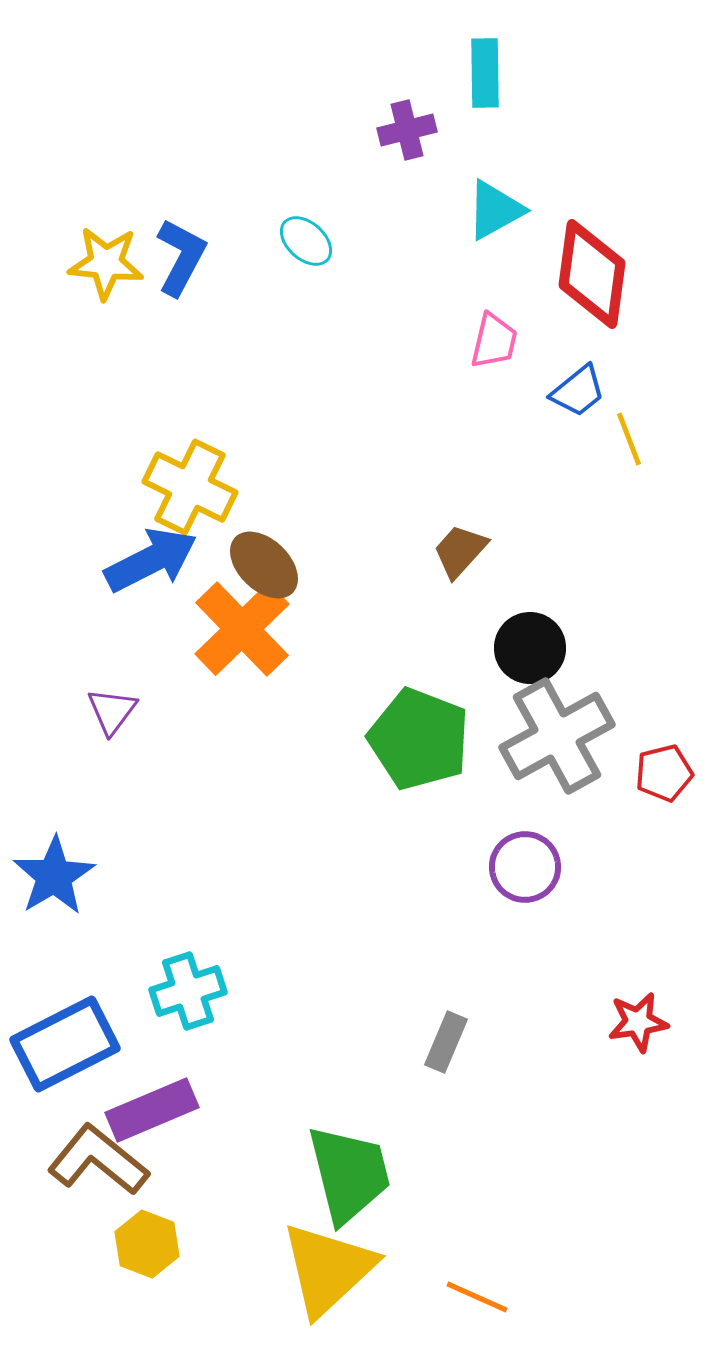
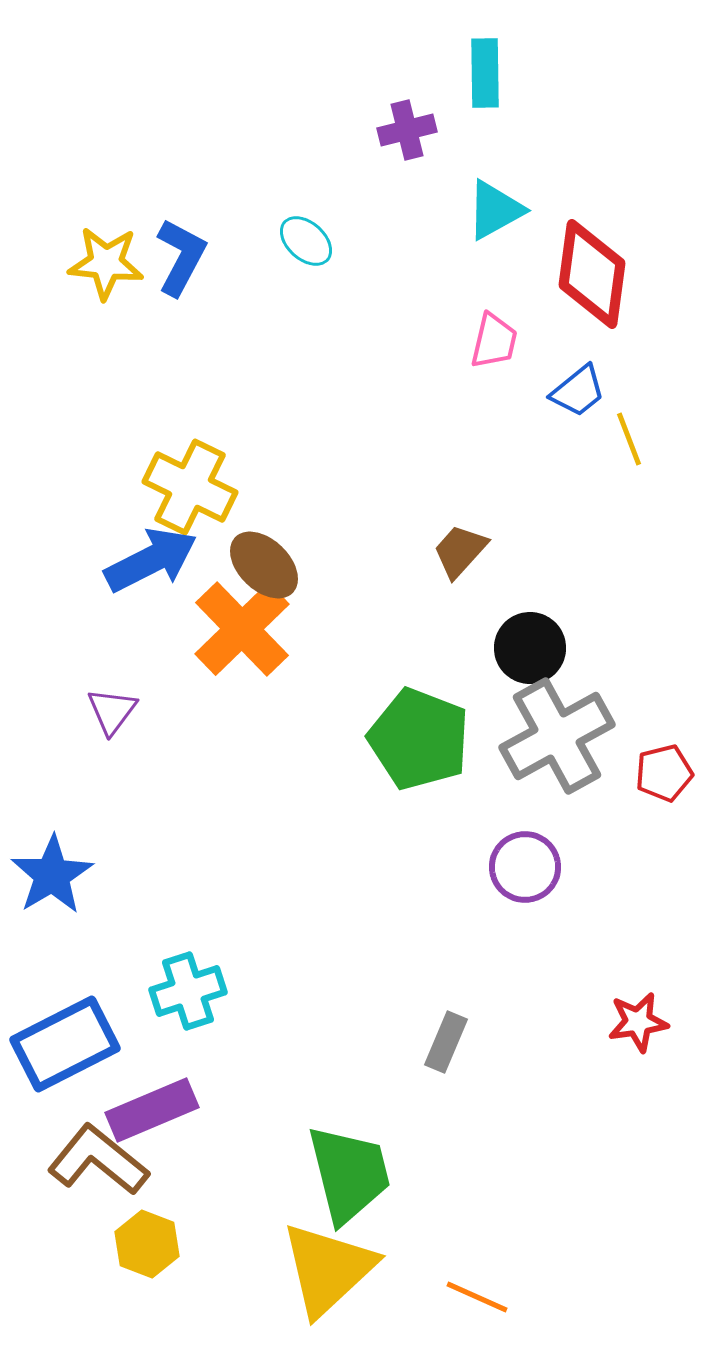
blue star: moved 2 px left, 1 px up
